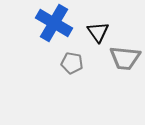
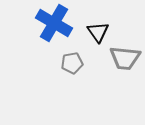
gray pentagon: rotated 20 degrees counterclockwise
